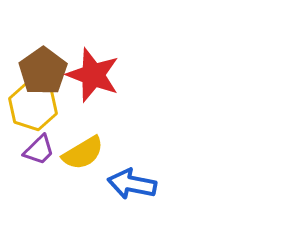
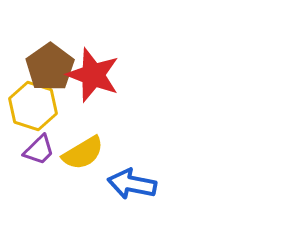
brown pentagon: moved 7 px right, 4 px up
